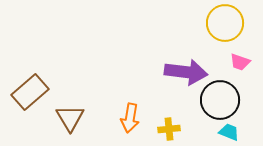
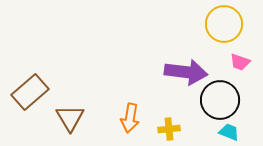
yellow circle: moved 1 px left, 1 px down
